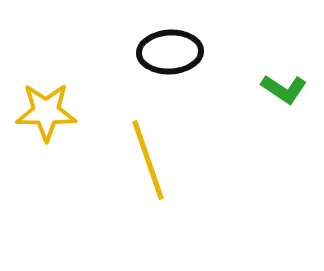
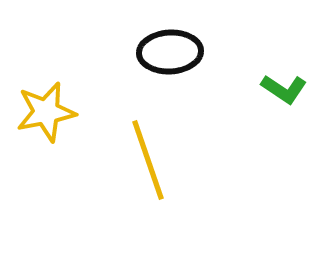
yellow star: rotated 12 degrees counterclockwise
